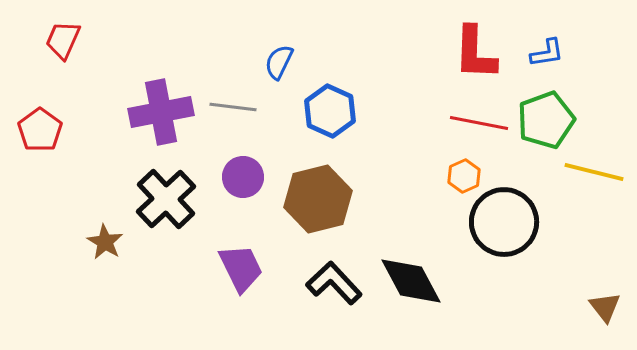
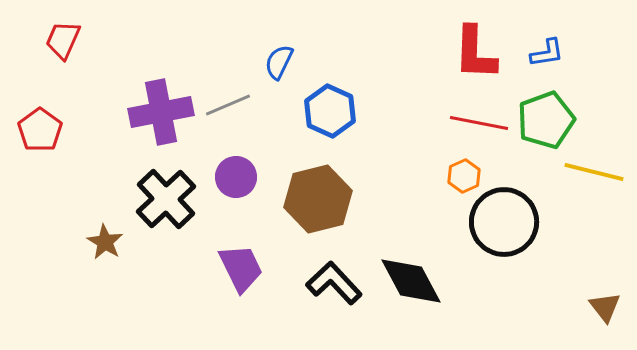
gray line: moved 5 px left, 2 px up; rotated 30 degrees counterclockwise
purple circle: moved 7 px left
